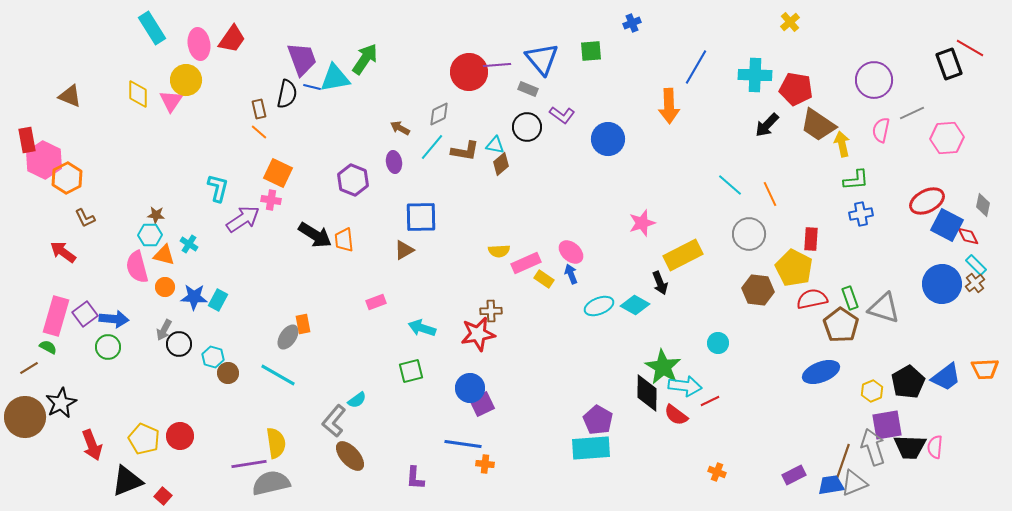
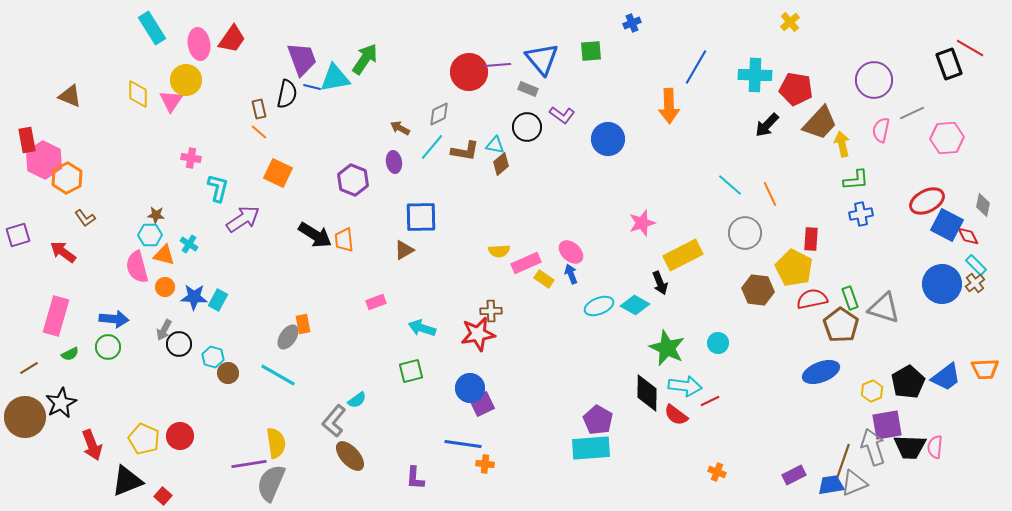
brown trapezoid at (818, 125): moved 2 px right, 2 px up; rotated 81 degrees counterclockwise
pink cross at (271, 200): moved 80 px left, 42 px up
brown L-shape at (85, 218): rotated 10 degrees counterclockwise
gray circle at (749, 234): moved 4 px left, 1 px up
purple square at (85, 314): moved 67 px left, 79 px up; rotated 20 degrees clockwise
green semicircle at (48, 347): moved 22 px right, 7 px down; rotated 126 degrees clockwise
green star at (663, 367): moved 4 px right, 19 px up; rotated 6 degrees counterclockwise
gray semicircle at (271, 483): rotated 54 degrees counterclockwise
